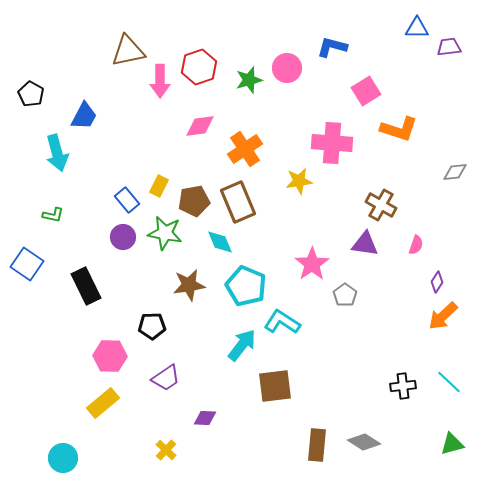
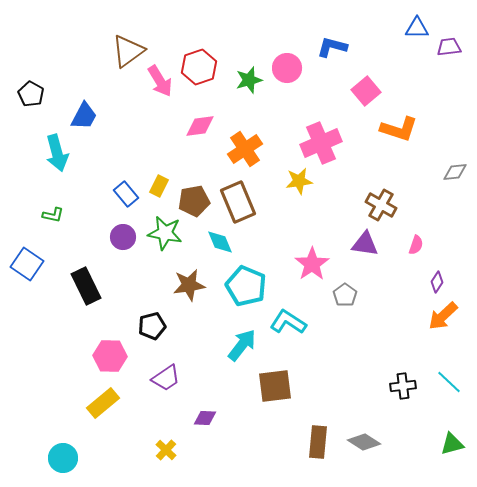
brown triangle at (128, 51): rotated 24 degrees counterclockwise
pink arrow at (160, 81): rotated 32 degrees counterclockwise
pink square at (366, 91): rotated 8 degrees counterclockwise
pink cross at (332, 143): moved 11 px left; rotated 27 degrees counterclockwise
blue rectangle at (127, 200): moved 1 px left, 6 px up
cyan L-shape at (282, 322): moved 6 px right
black pentagon at (152, 326): rotated 12 degrees counterclockwise
brown rectangle at (317, 445): moved 1 px right, 3 px up
